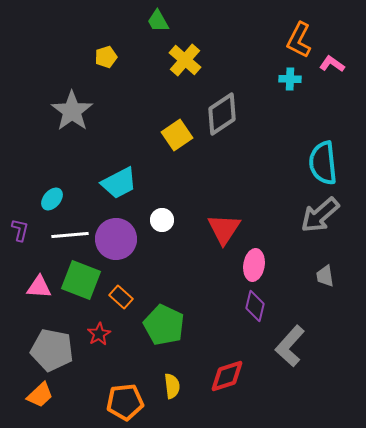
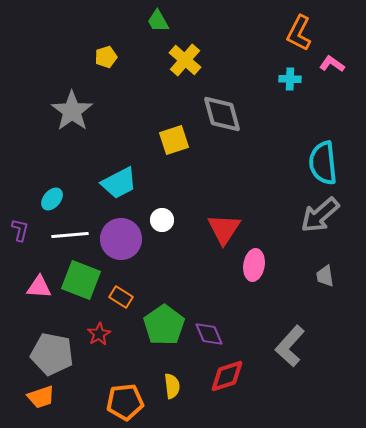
orange L-shape: moved 7 px up
gray diamond: rotated 72 degrees counterclockwise
yellow square: moved 3 px left, 5 px down; rotated 16 degrees clockwise
purple circle: moved 5 px right
orange rectangle: rotated 10 degrees counterclockwise
purple diamond: moved 46 px left, 28 px down; rotated 36 degrees counterclockwise
green pentagon: rotated 12 degrees clockwise
gray pentagon: moved 4 px down
orange trapezoid: moved 1 px right, 2 px down; rotated 24 degrees clockwise
